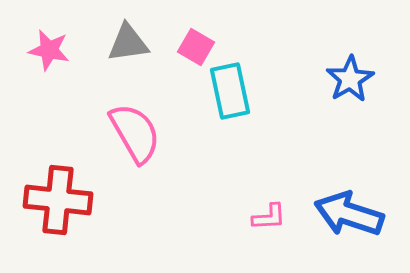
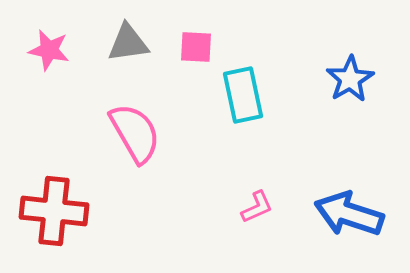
pink square: rotated 27 degrees counterclockwise
cyan rectangle: moved 13 px right, 4 px down
red cross: moved 4 px left, 11 px down
pink L-shape: moved 12 px left, 10 px up; rotated 21 degrees counterclockwise
